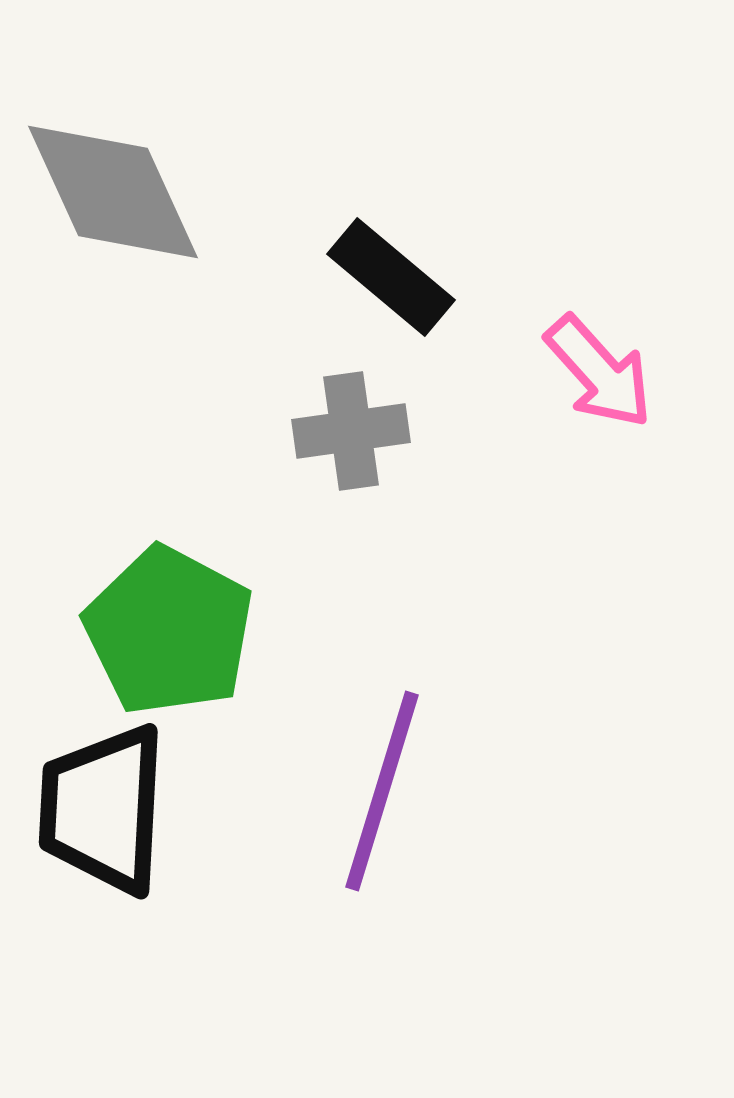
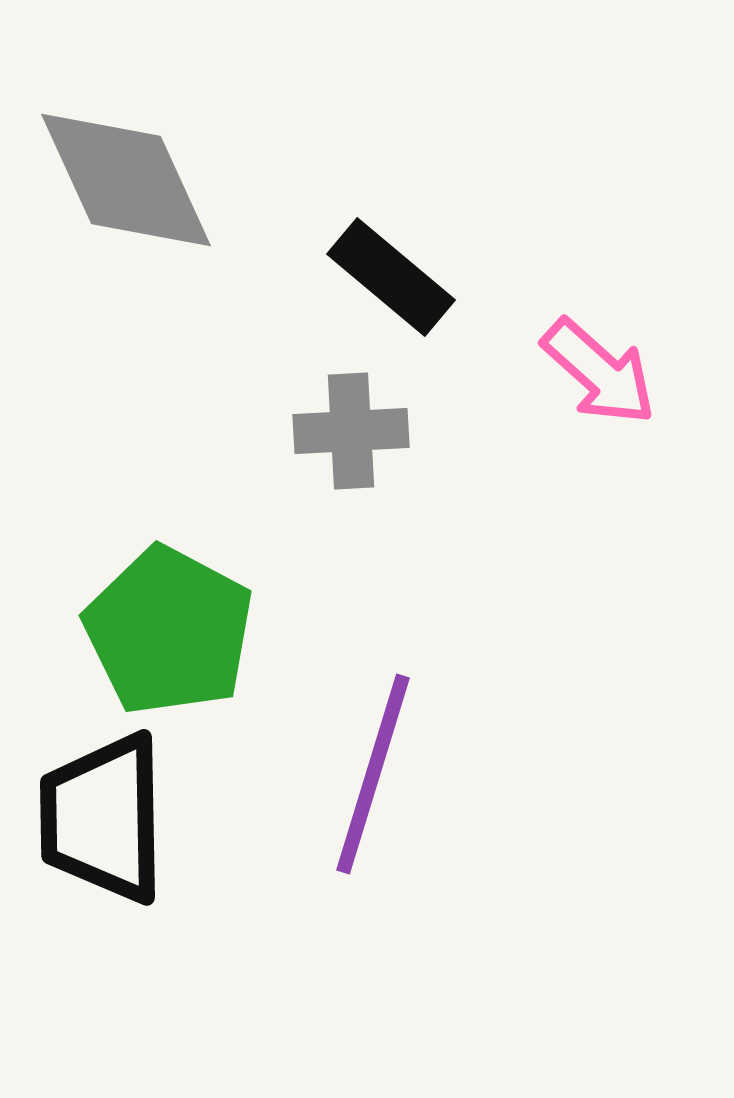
gray diamond: moved 13 px right, 12 px up
pink arrow: rotated 6 degrees counterclockwise
gray cross: rotated 5 degrees clockwise
purple line: moved 9 px left, 17 px up
black trapezoid: moved 9 px down; rotated 4 degrees counterclockwise
